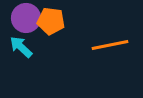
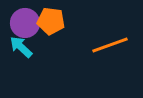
purple circle: moved 1 px left, 5 px down
orange line: rotated 9 degrees counterclockwise
